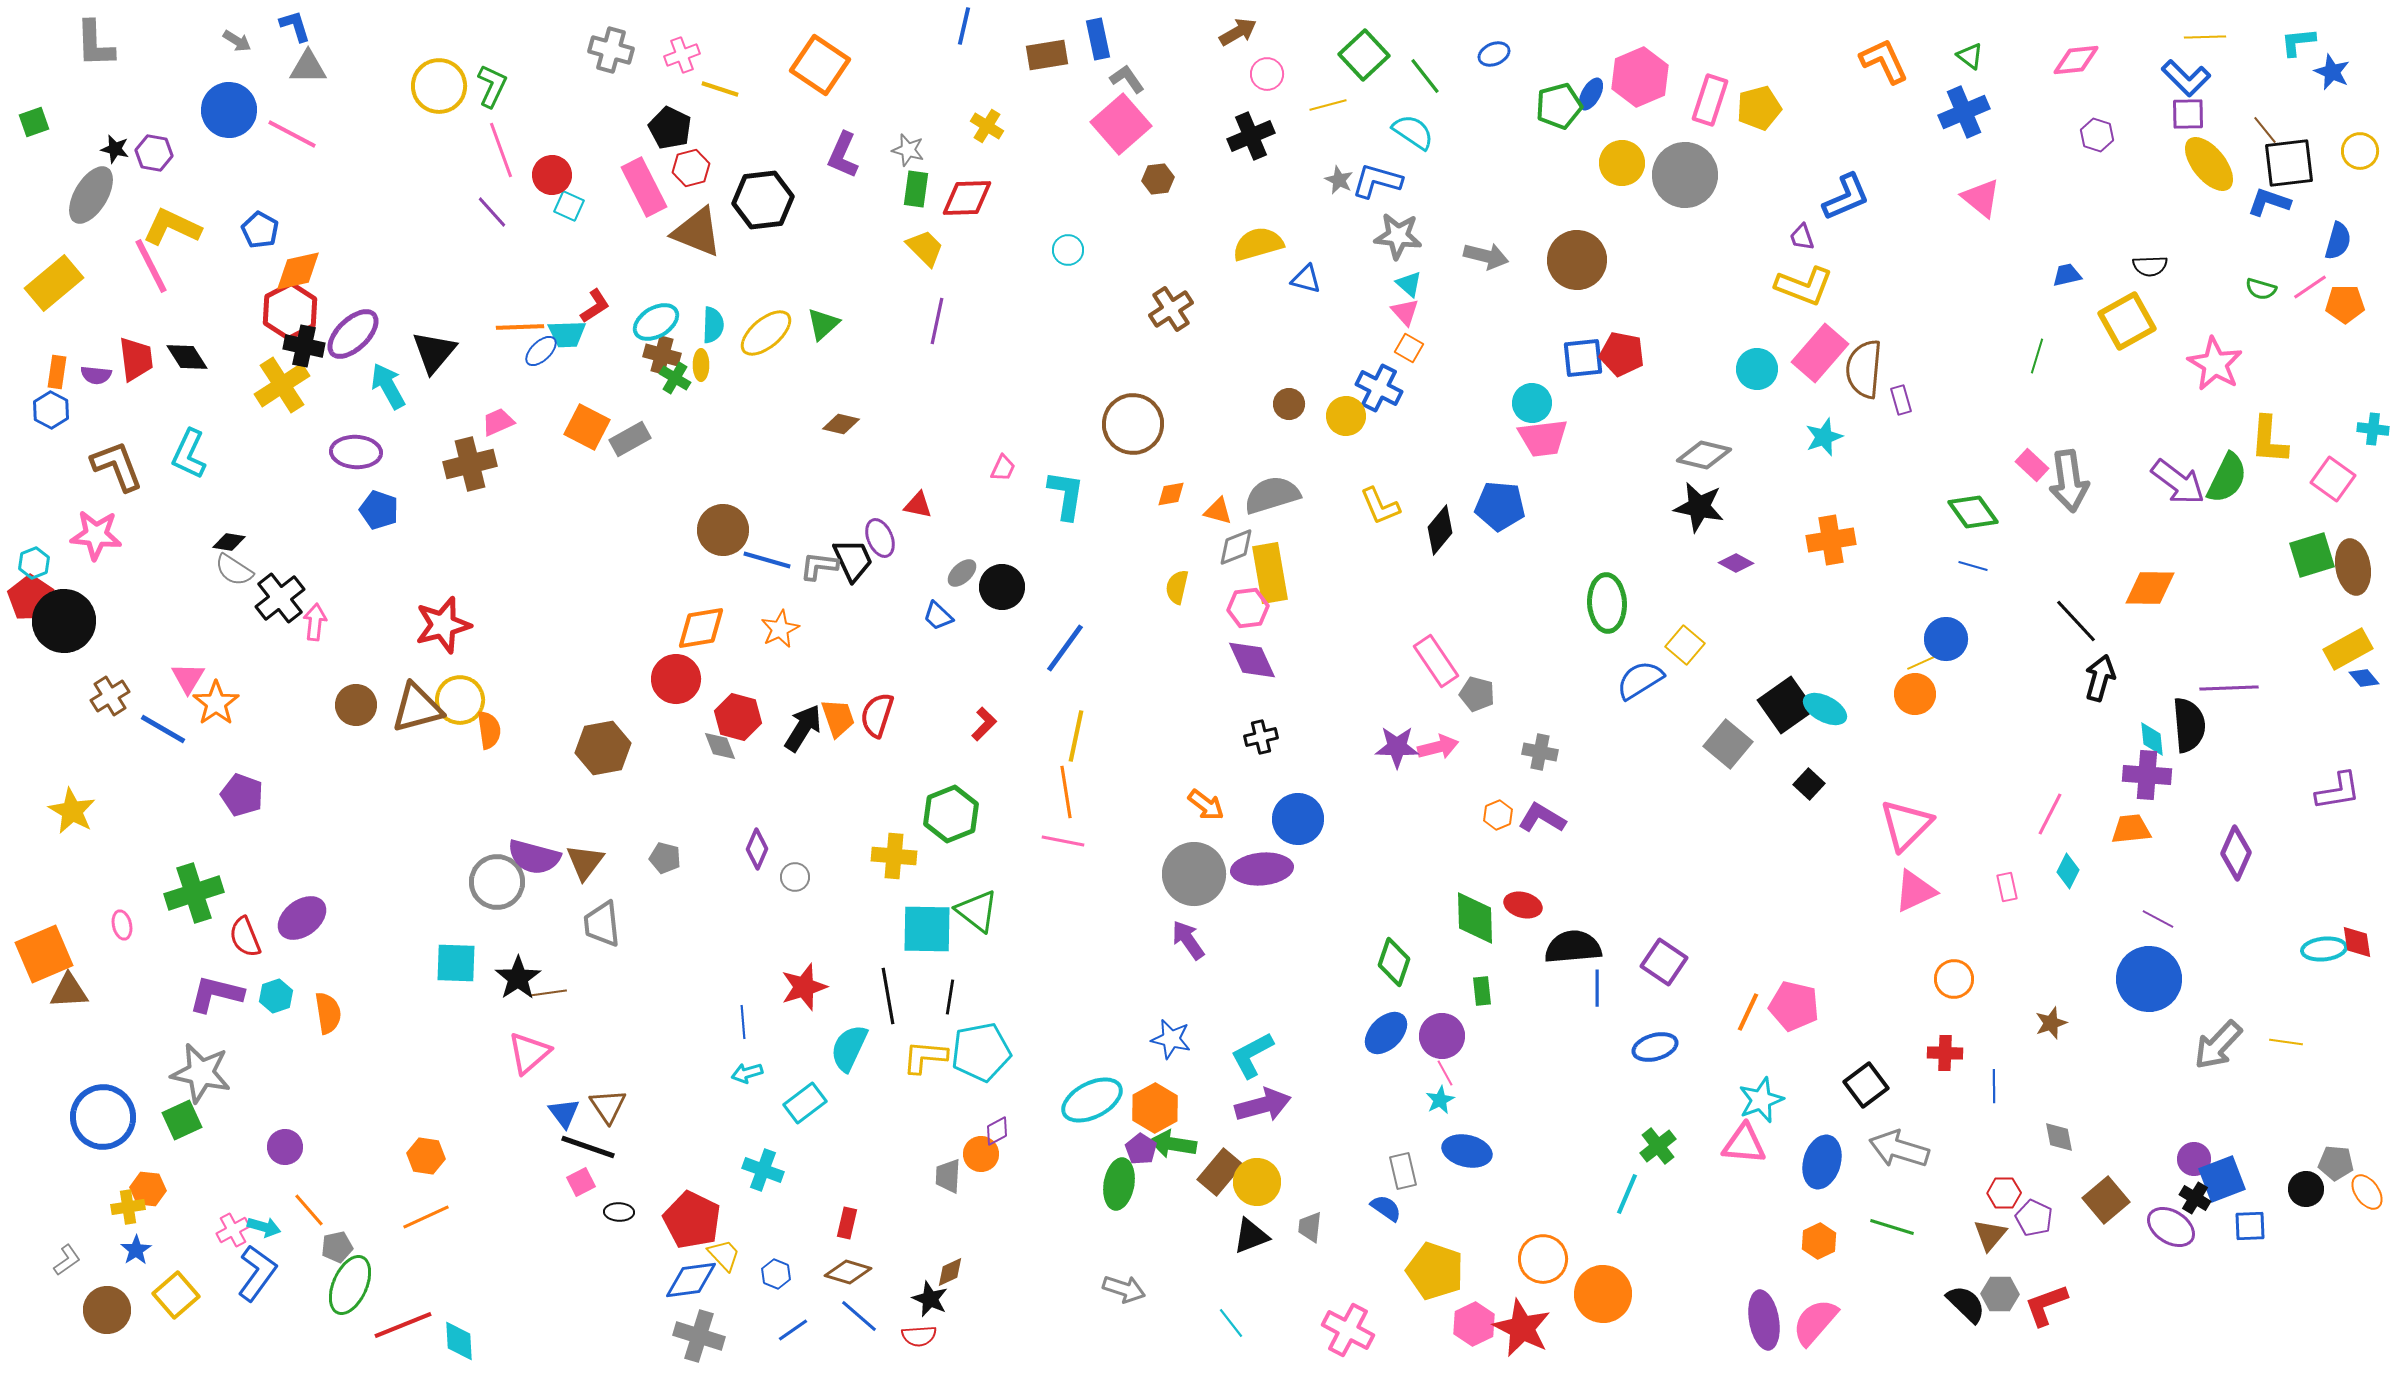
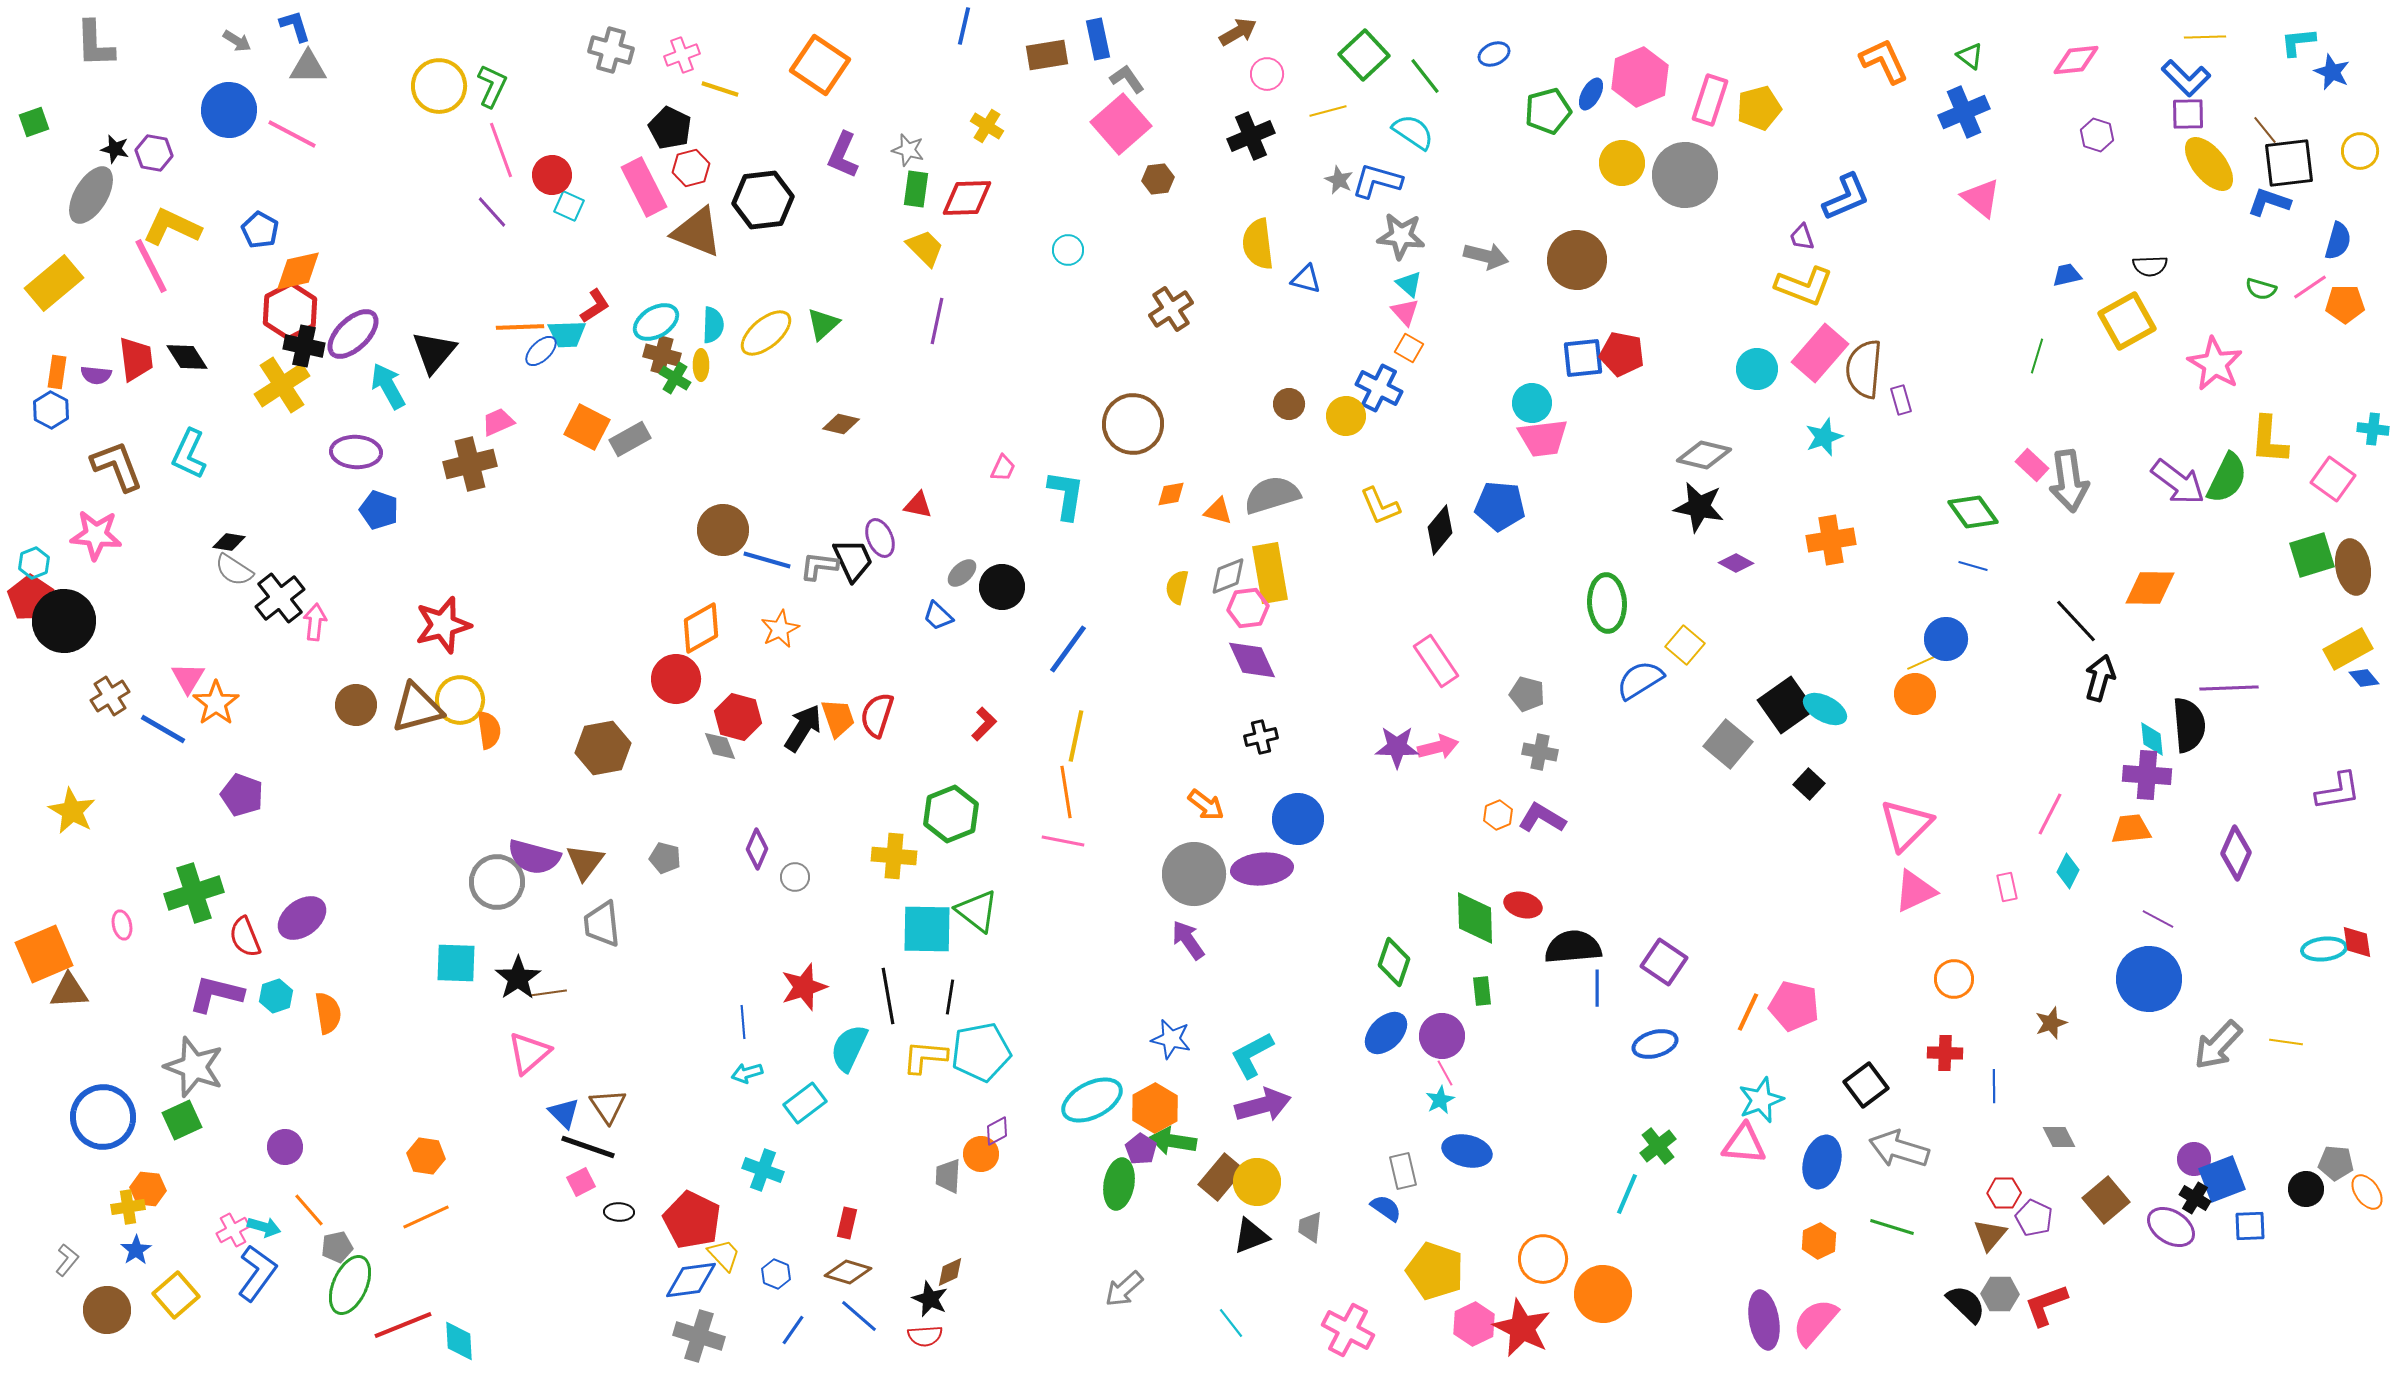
yellow line at (1328, 105): moved 6 px down
green pentagon at (1559, 106): moved 11 px left, 5 px down
gray star at (1398, 236): moved 3 px right
yellow semicircle at (1258, 244): rotated 81 degrees counterclockwise
gray diamond at (1236, 547): moved 8 px left, 29 px down
orange diamond at (701, 628): rotated 20 degrees counterclockwise
blue line at (1065, 648): moved 3 px right, 1 px down
gray pentagon at (1477, 694): moved 50 px right
blue ellipse at (1655, 1047): moved 3 px up
gray star at (201, 1073): moved 7 px left, 6 px up; rotated 8 degrees clockwise
blue triangle at (564, 1113): rotated 8 degrees counterclockwise
gray diamond at (2059, 1137): rotated 16 degrees counterclockwise
green arrow at (1173, 1144): moved 3 px up
brown rectangle at (1220, 1172): moved 1 px right, 5 px down
gray L-shape at (67, 1260): rotated 16 degrees counterclockwise
gray arrow at (1124, 1289): rotated 120 degrees clockwise
blue line at (793, 1330): rotated 20 degrees counterclockwise
red semicircle at (919, 1336): moved 6 px right
